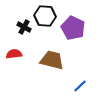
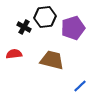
black hexagon: moved 1 px down; rotated 10 degrees counterclockwise
purple pentagon: rotated 30 degrees clockwise
